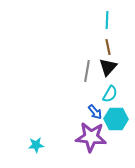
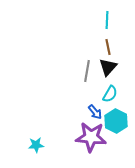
cyan hexagon: moved 2 px down; rotated 25 degrees clockwise
